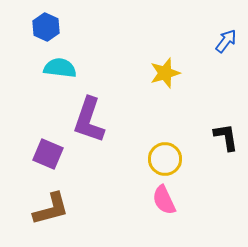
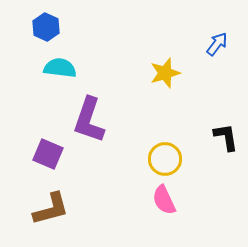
blue arrow: moved 9 px left, 3 px down
